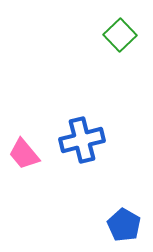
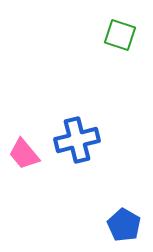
green square: rotated 28 degrees counterclockwise
blue cross: moved 5 px left
